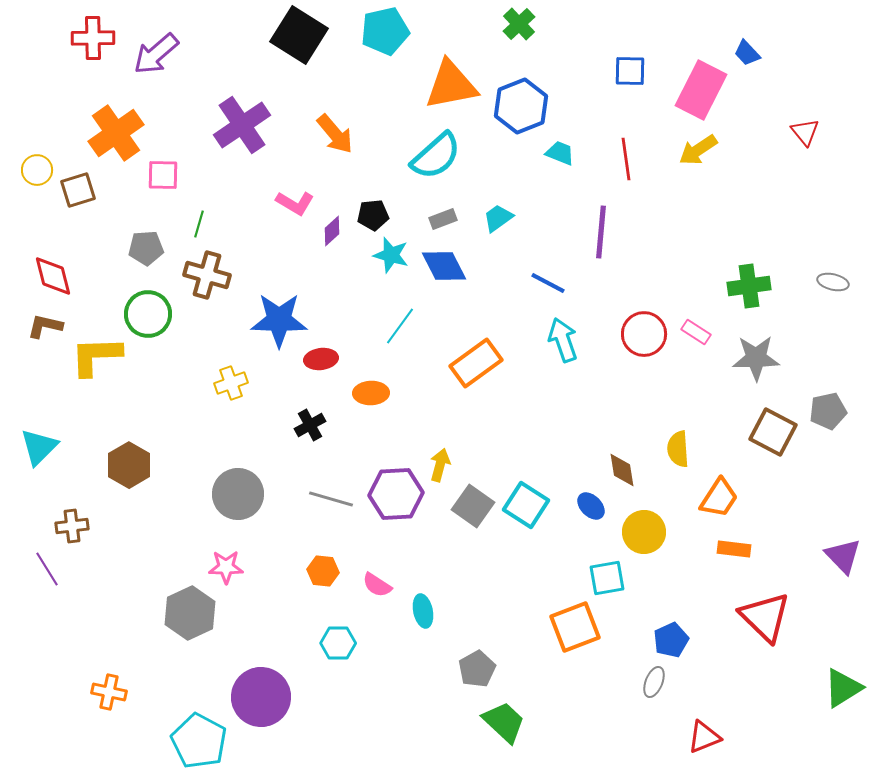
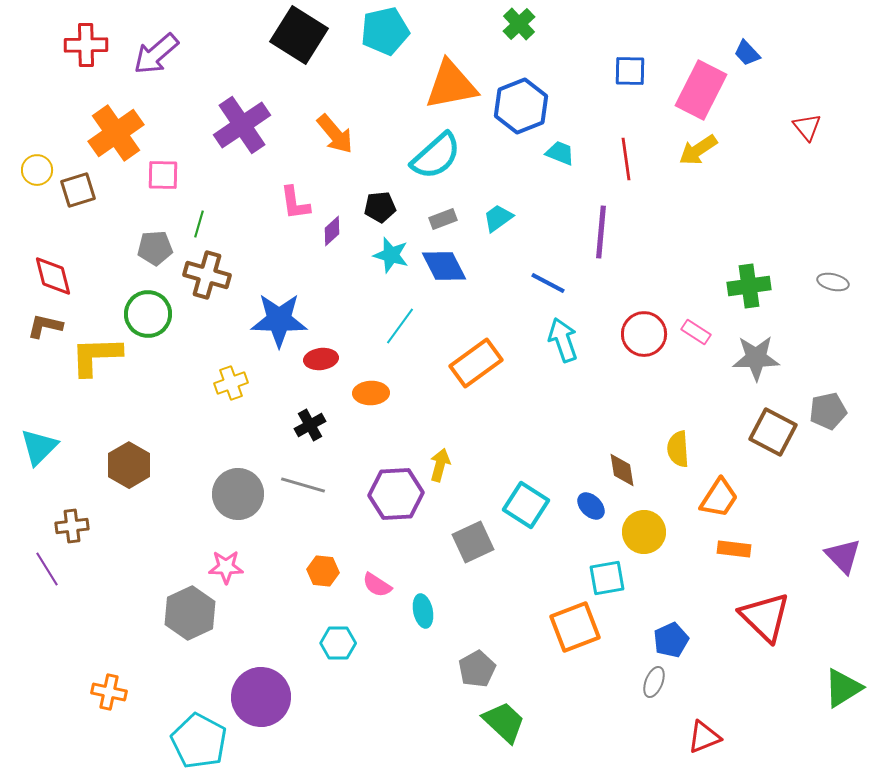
red cross at (93, 38): moved 7 px left, 7 px down
red triangle at (805, 132): moved 2 px right, 5 px up
pink L-shape at (295, 203): rotated 51 degrees clockwise
black pentagon at (373, 215): moved 7 px right, 8 px up
gray pentagon at (146, 248): moved 9 px right
gray line at (331, 499): moved 28 px left, 14 px up
gray square at (473, 506): moved 36 px down; rotated 30 degrees clockwise
